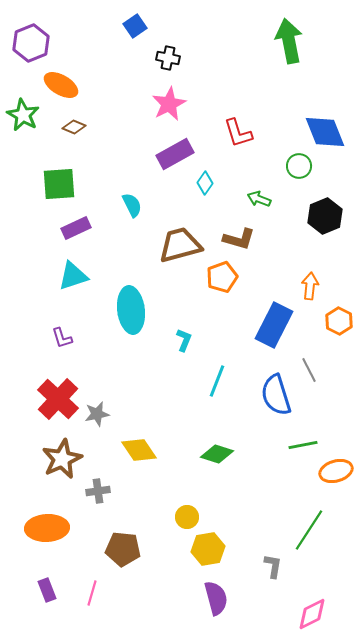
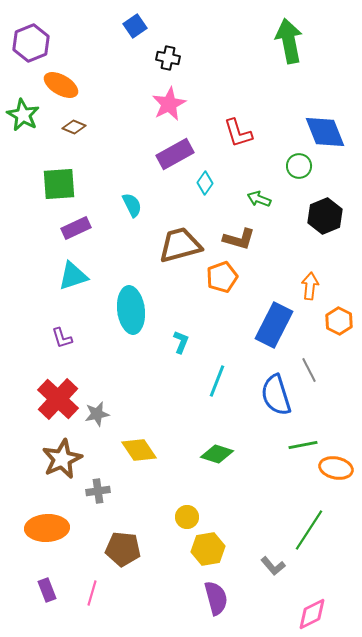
cyan L-shape at (184, 340): moved 3 px left, 2 px down
orange ellipse at (336, 471): moved 3 px up; rotated 28 degrees clockwise
gray L-shape at (273, 566): rotated 130 degrees clockwise
